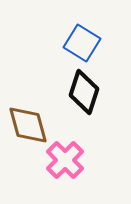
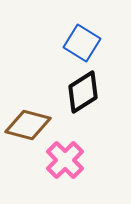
black diamond: moved 1 px left; rotated 39 degrees clockwise
brown diamond: rotated 60 degrees counterclockwise
